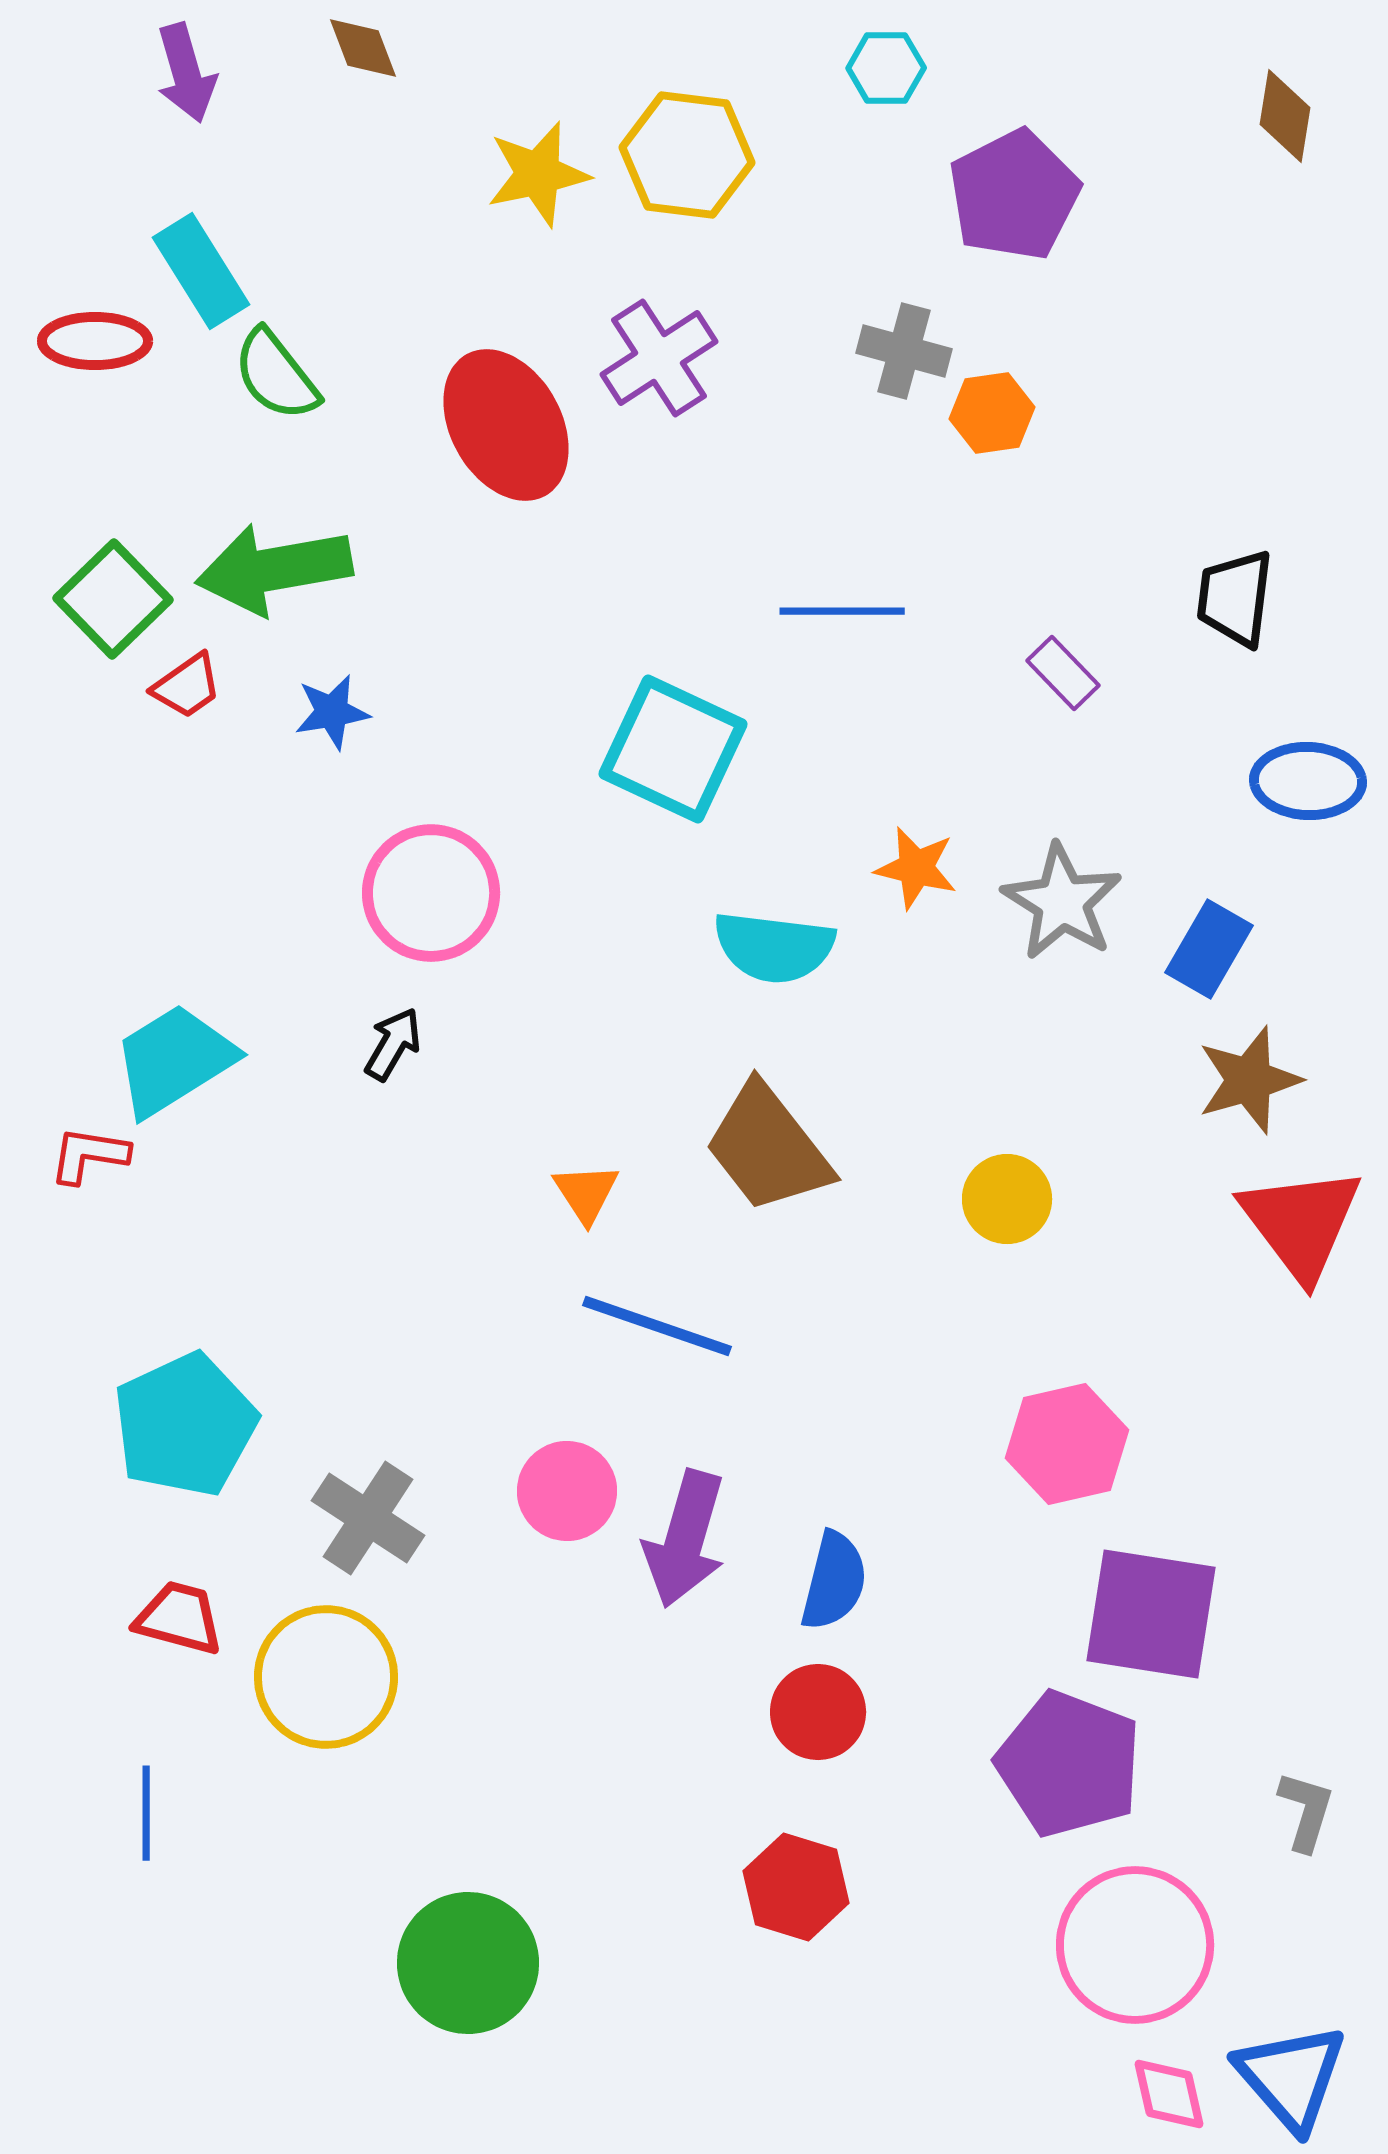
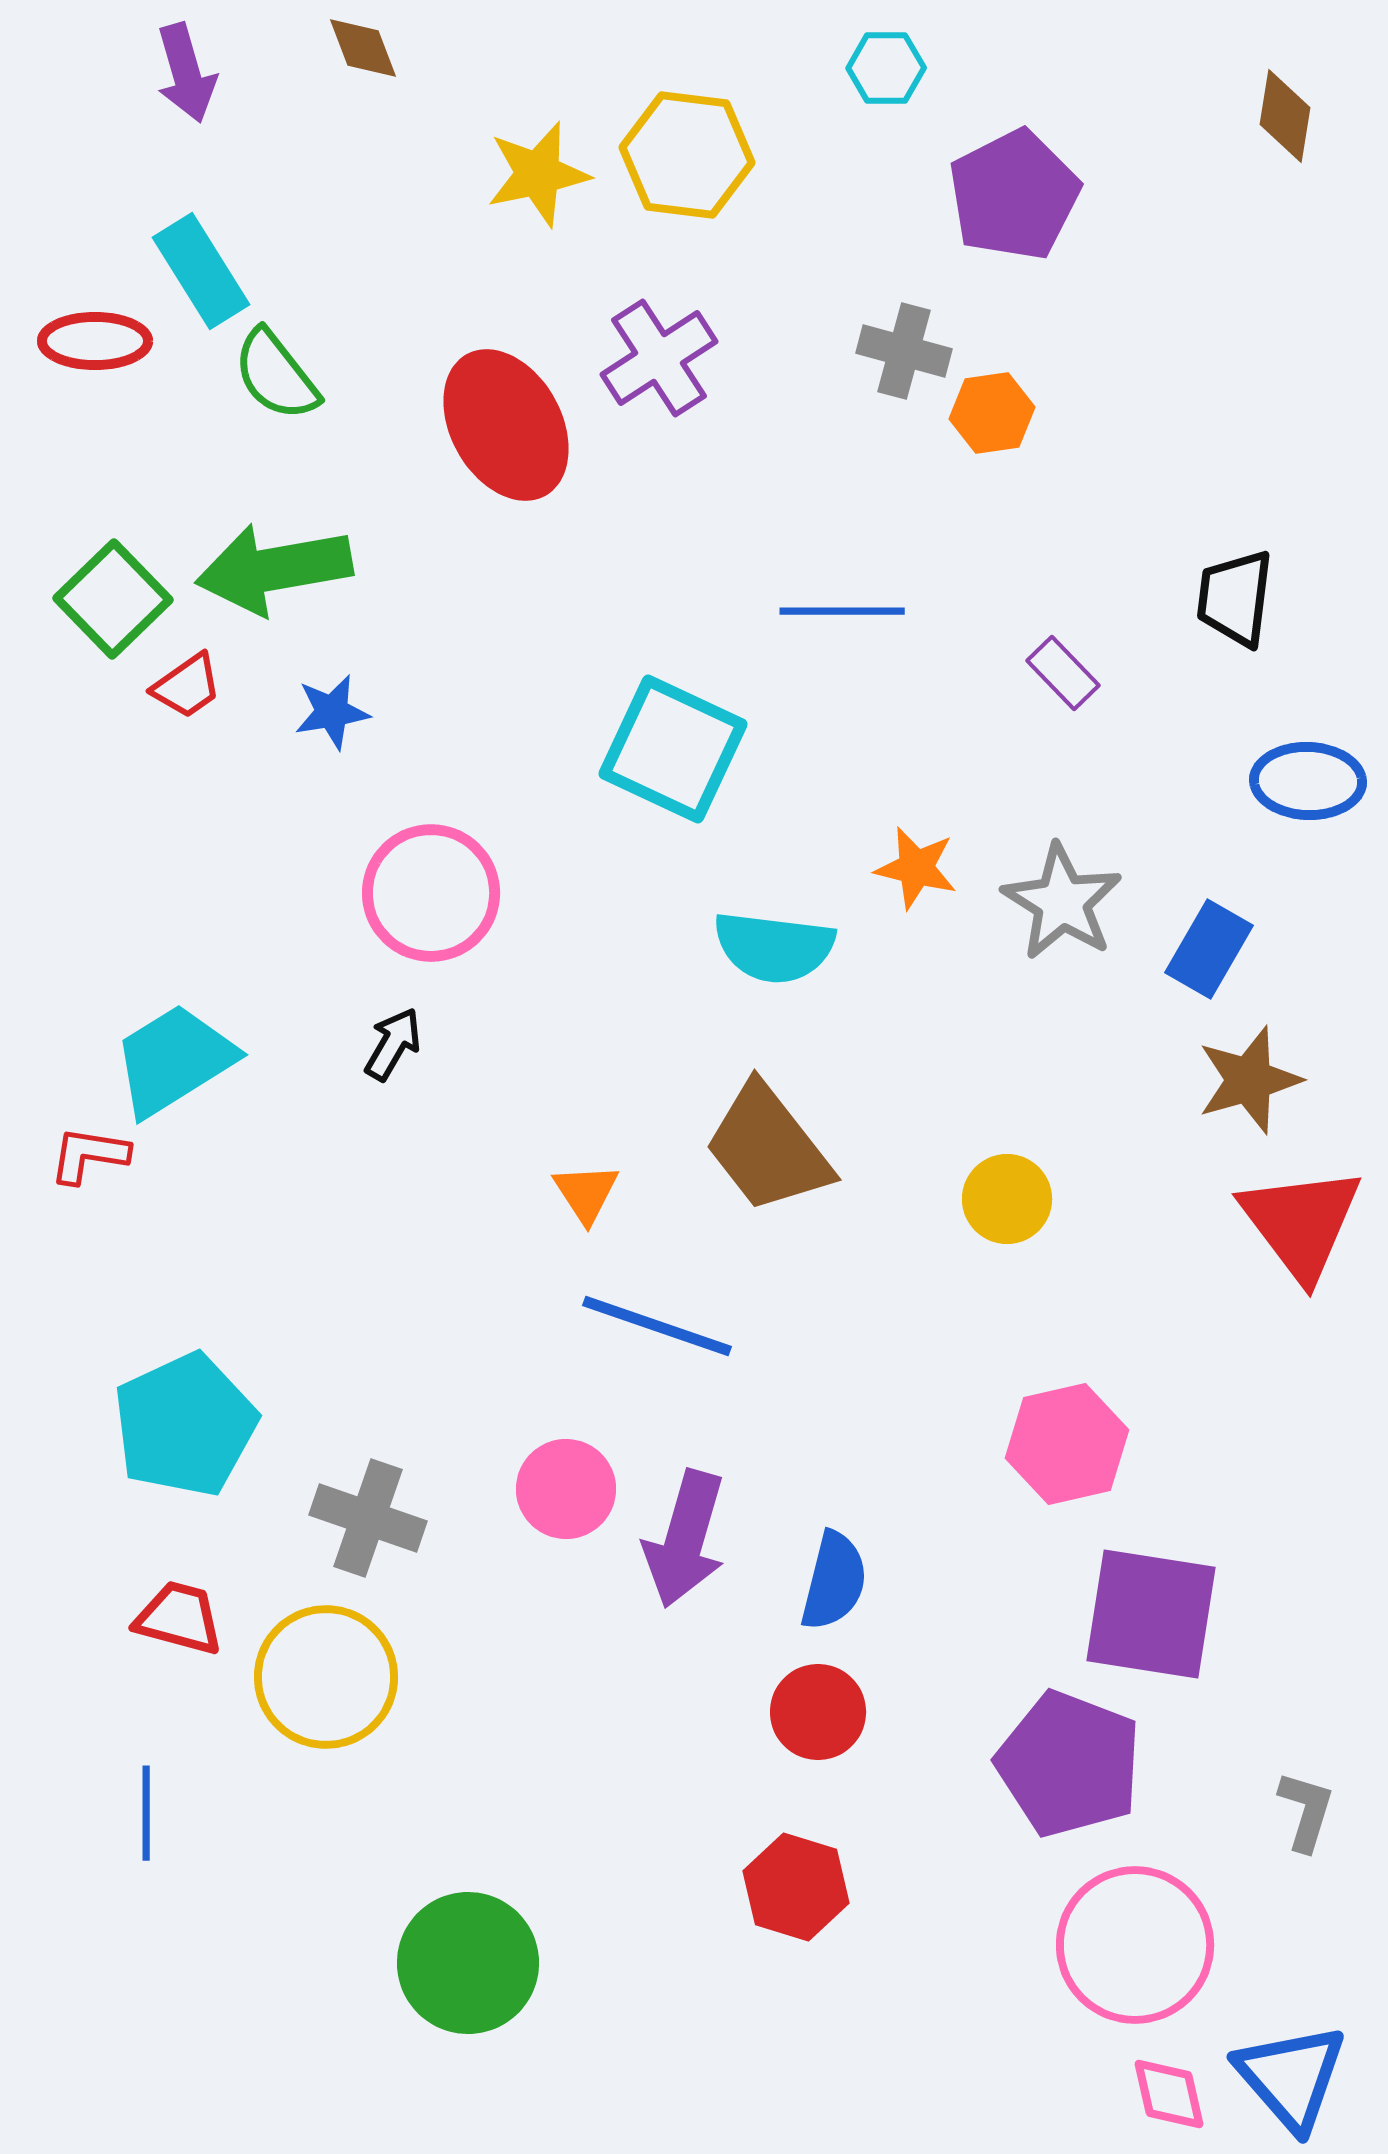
pink circle at (567, 1491): moved 1 px left, 2 px up
gray cross at (368, 1518): rotated 14 degrees counterclockwise
